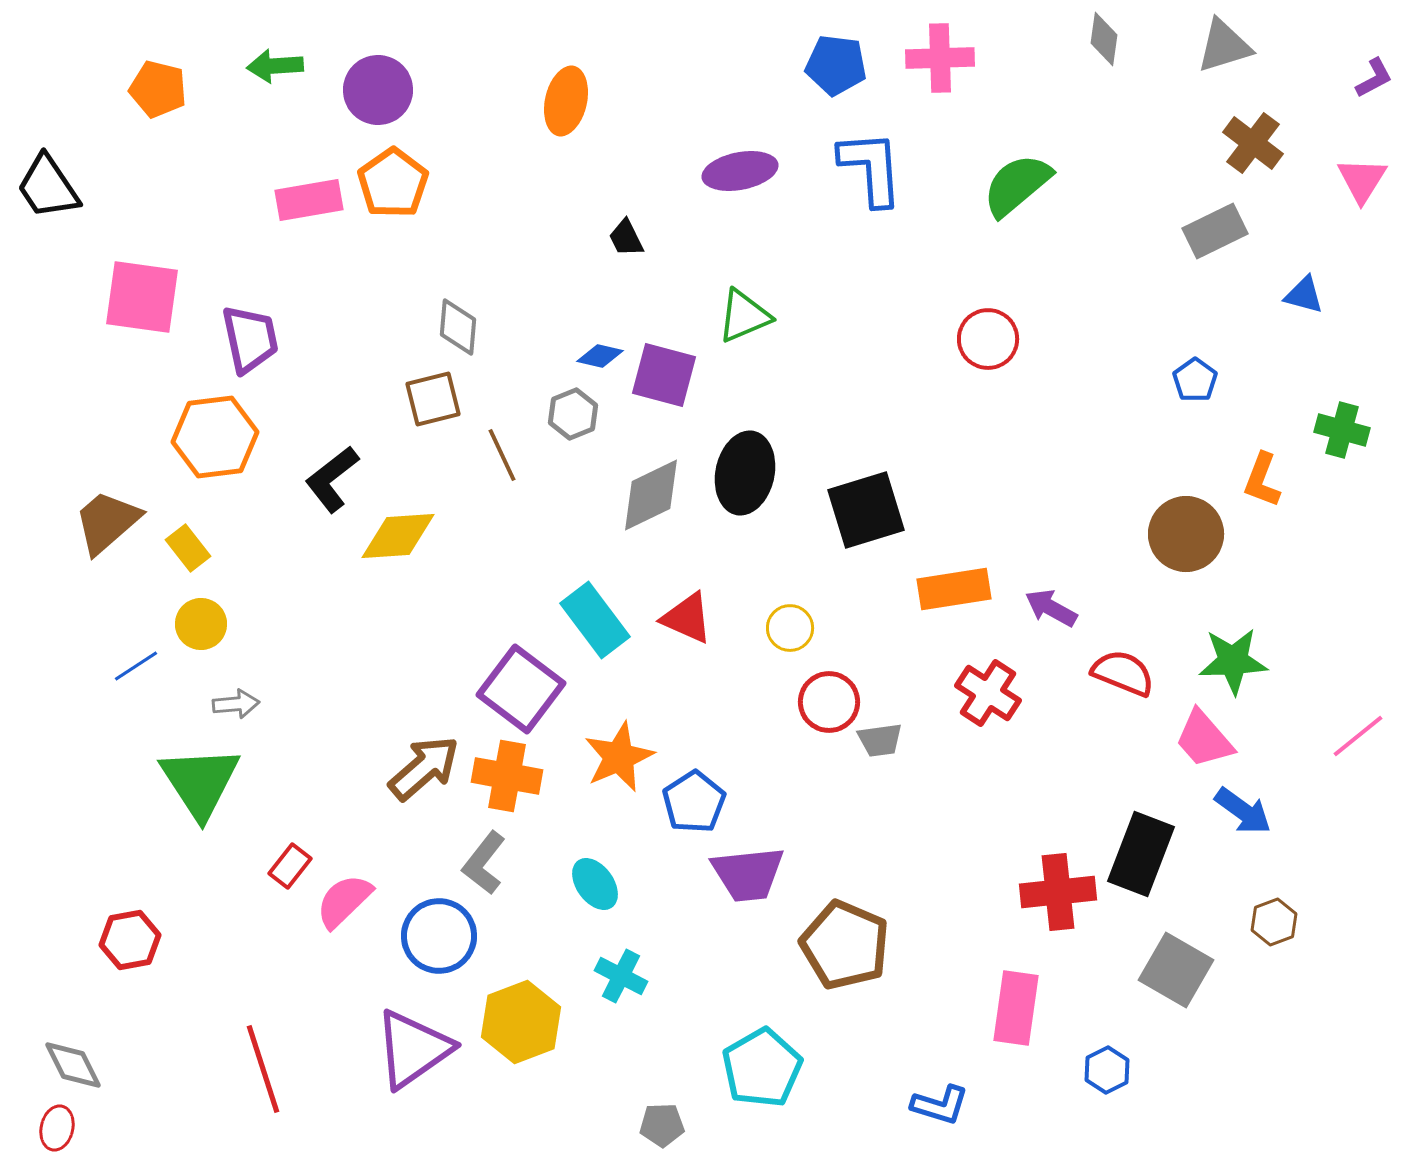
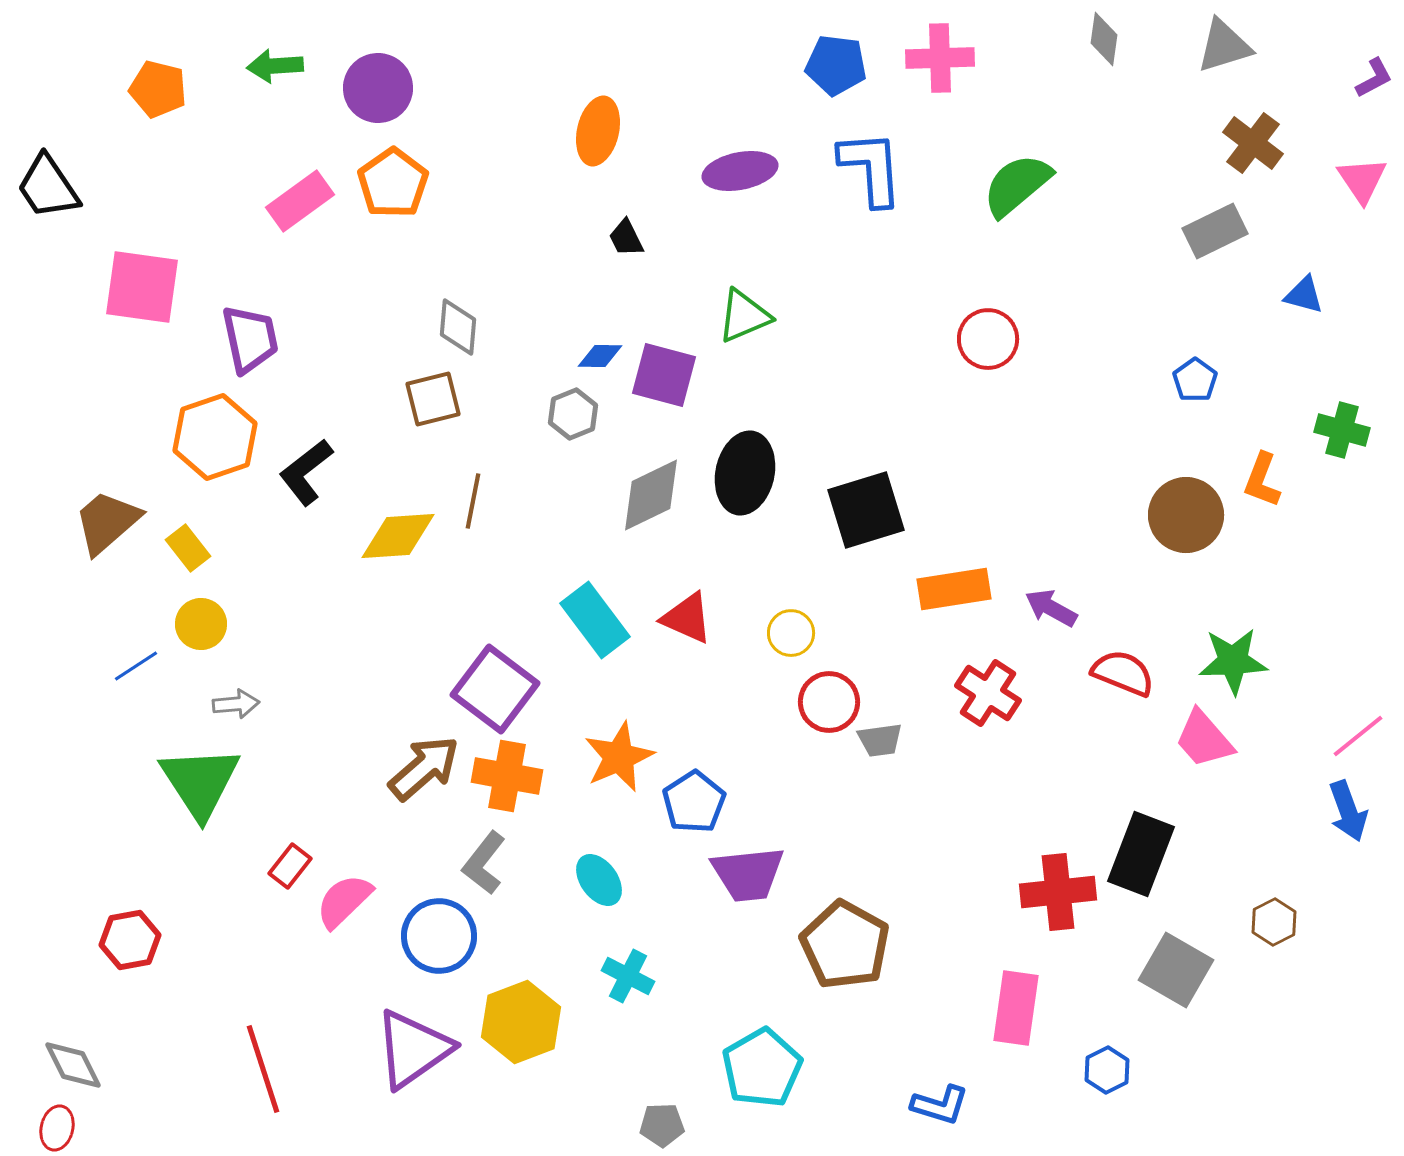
purple circle at (378, 90): moved 2 px up
orange ellipse at (566, 101): moved 32 px right, 30 px down
pink triangle at (1362, 180): rotated 6 degrees counterclockwise
pink rectangle at (309, 200): moved 9 px left, 1 px down; rotated 26 degrees counterclockwise
pink square at (142, 297): moved 10 px up
blue diamond at (600, 356): rotated 12 degrees counterclockwise
orange hexagon at (215, 437): rotated 12 degrees counterclockwise
brown line at (502, 455): moved 29 px left, 46 px down; rotated 36 degrees clockwise
black L-shape at (332, 479): moved 26 px left, 7 px up
brown circle at (1186, 534): moved 19 px up
yellow circle at (790, 628): moved 1 px right, 5 px down
purple square at (521, 689): moved 26 px left
blue arrow at (1243, 811): moved 105 px right; rotated 34 degrees clockwise
cyan ellipse at (595, 884): moved 4 px right, 4 px up
brown hexagon at (1274, 922): rotated 6 degrees counterclockwise
brown pentagon at (845, 945): rotated 6 degrees clockwise
cyan cross at (621, 976): moved 7 px right
